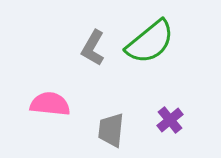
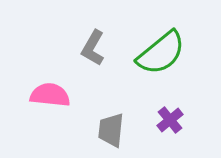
green semicircle: moved 11 px right, 11 px down
pink semicircle: moved 9 px up
